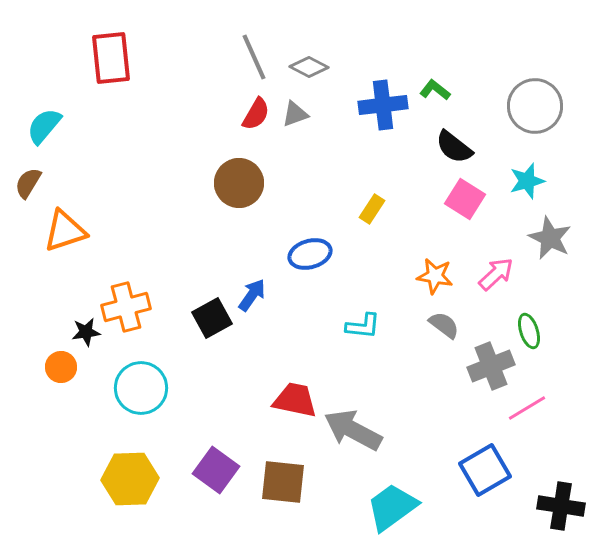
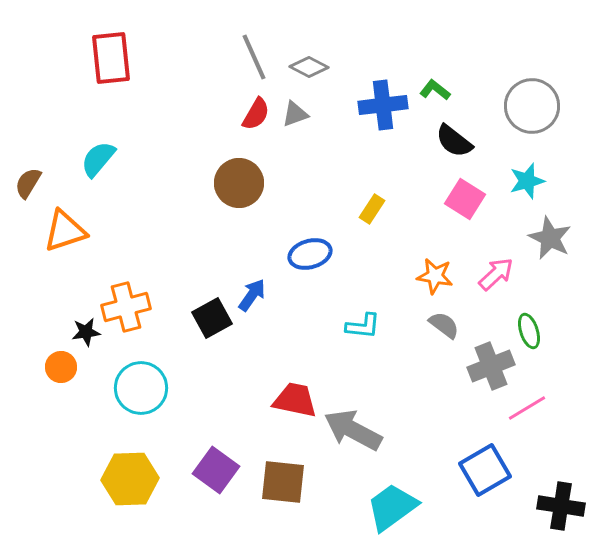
gray circle: moved 3 px left
cyan semicircle: moved 54 px right, 33 px down
black semicircle: moved 6 px up
